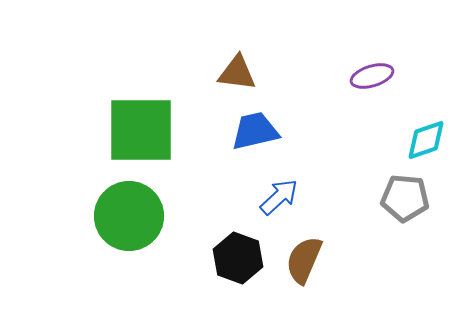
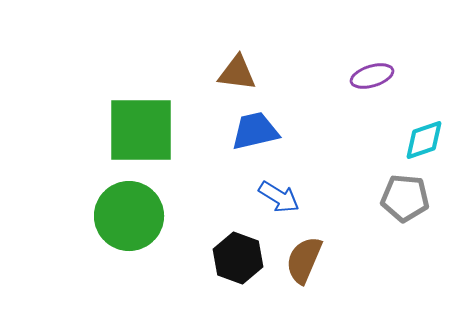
cyan diamond: moved 2 px left
blue arrow: rotated 75 degrees clockwise
